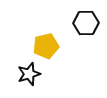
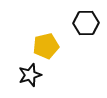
black star: moved 1 px right, 1 px down
